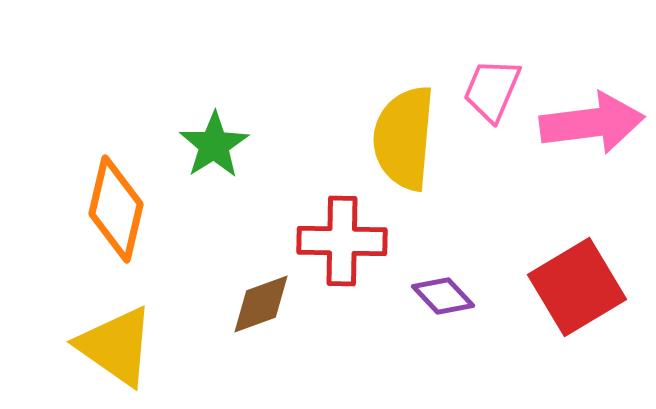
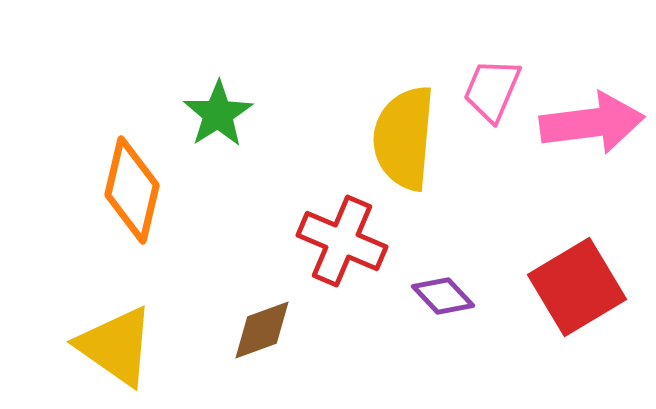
green star: moved 4 px right, 31 px up
orange diamond: moved 16 px right, 19 px up
red cross: rotated 22 degrees clockwise
brown diamond: moved 1 px right, 26 px down
